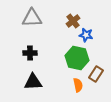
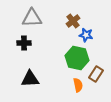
black cross: moved 6 px left, 10 px up
black triangle: moved 3 px left, 3 px up
